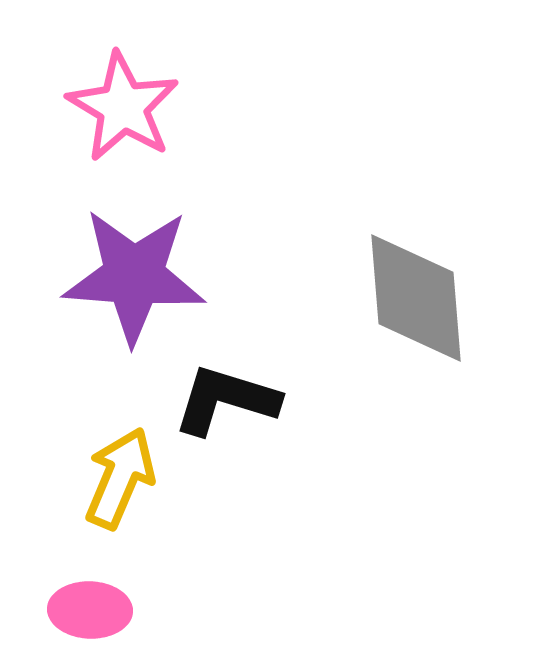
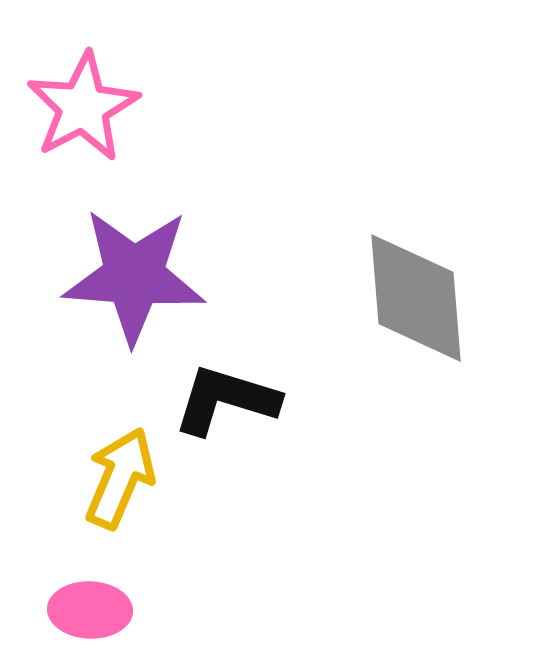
pink star: moved 40 px left; rotated 13 degrees clockwise
